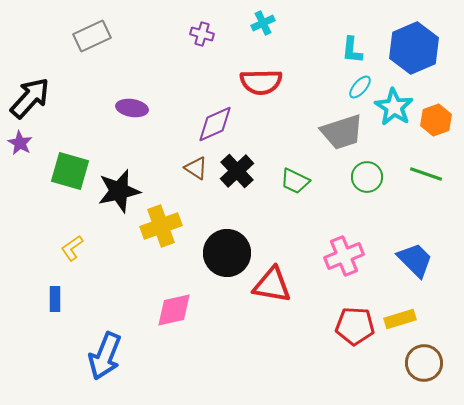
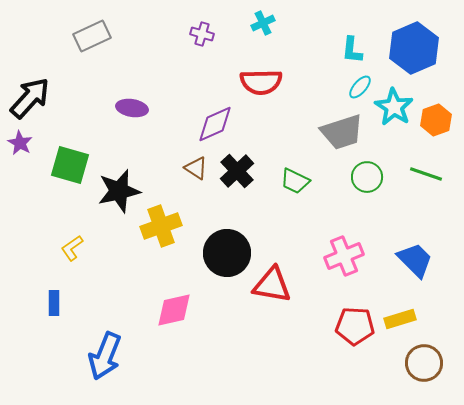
green square: moved 6 px up
blue rectangle: moved 1 px left, 4 px down
